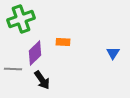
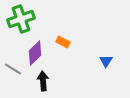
orange rectangle: rotated 24 degrees clockwise
blue triangle: moved 7 px left, 8 px down
gray line: rotated 30 degrees clockwise
black arrow: moved 1 px right, 1 px down; rotated 150 degrees counterclockwise
